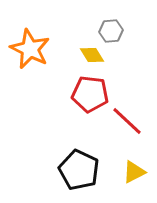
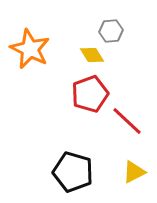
red pentagon: rotated 27 degrees counterclockwise
black pentagon: moved 6 px left, 2 px down; rotated 9 degrees counterclockwise
